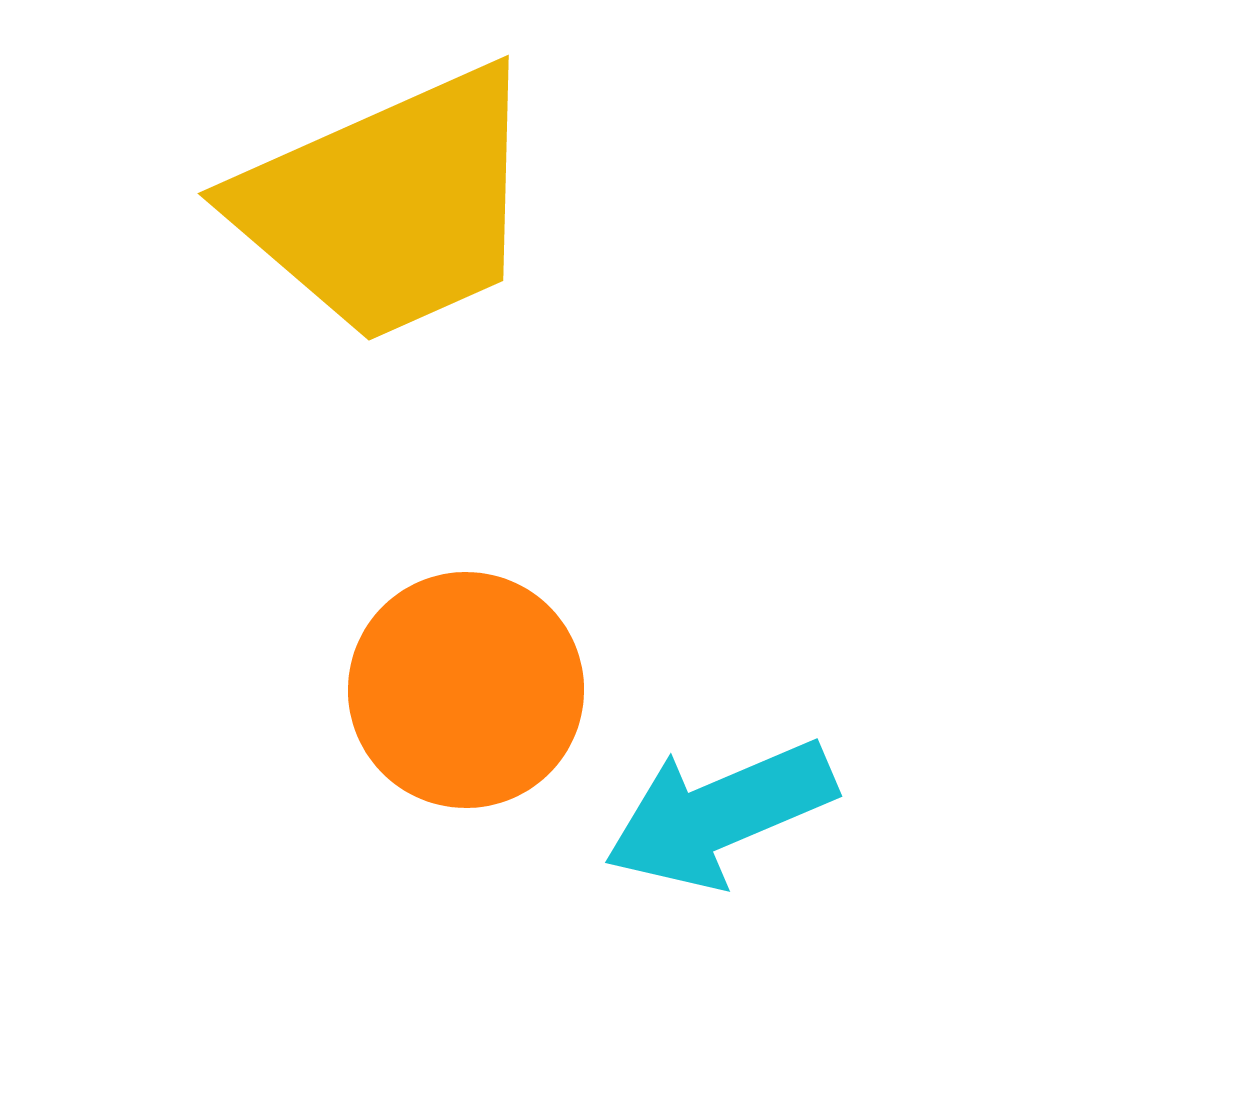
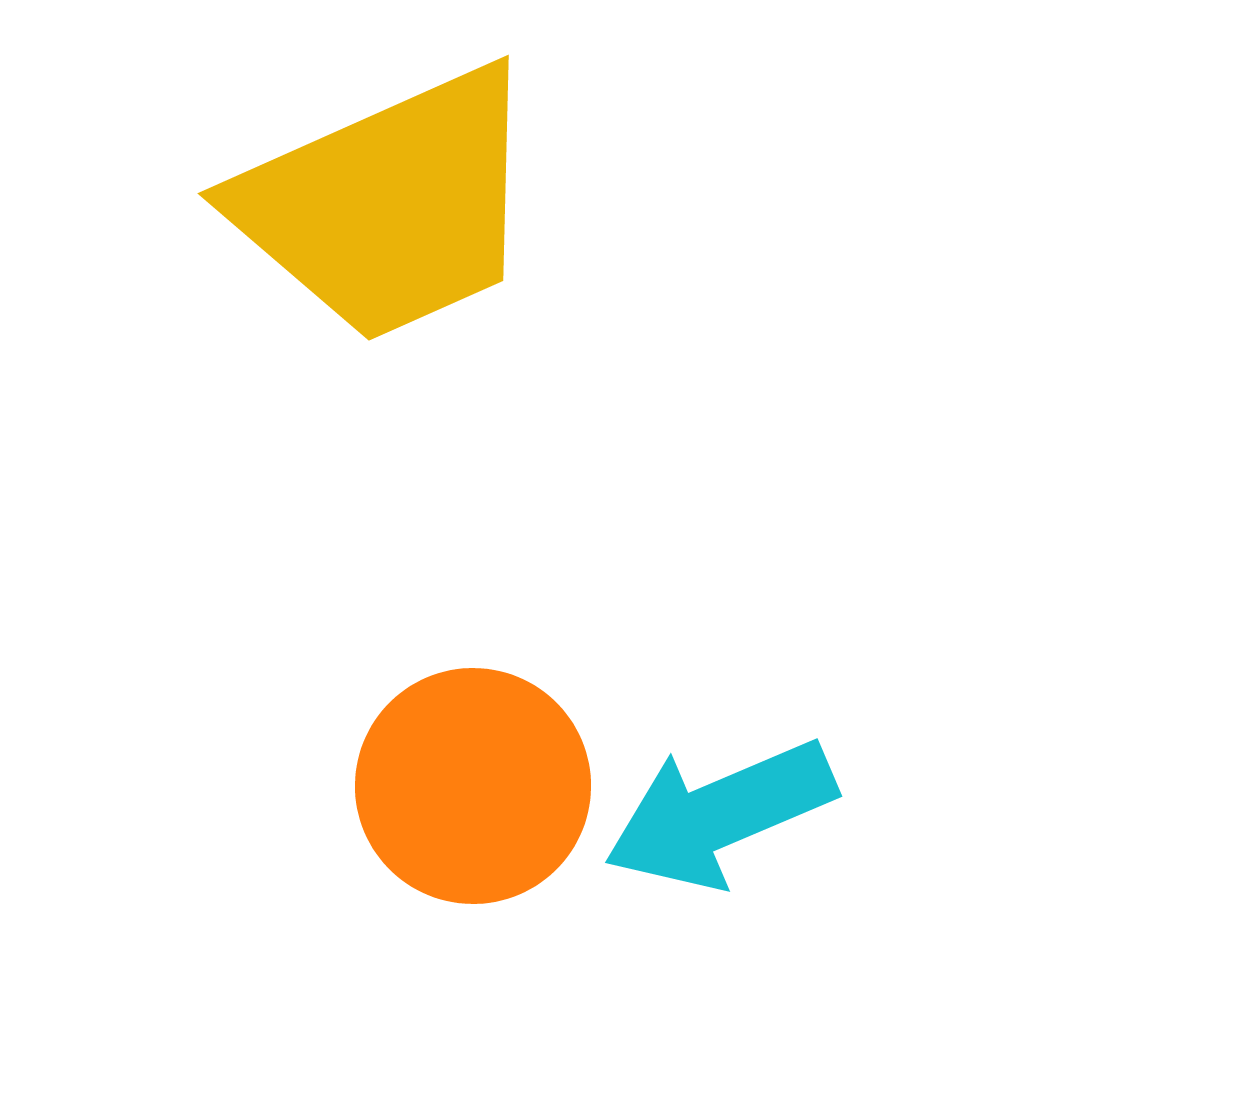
orange circle: moved 7 px right, 96 px down
